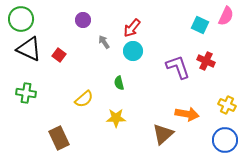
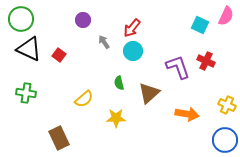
brown triangle: moved 14 px left, 41 px up
